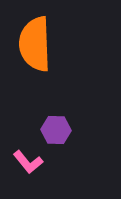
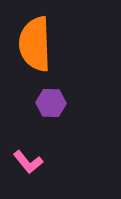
purple hexagon: moved 5 px left, 27 px up
